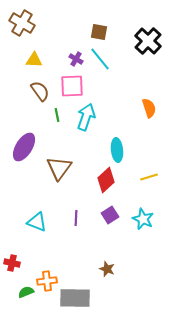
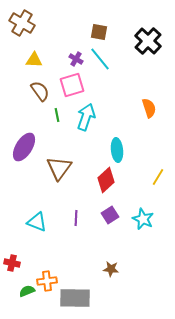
pink square: moved 1 px up; rotated 15 degrees counterclockwise
yellow line: moved 9 px right; rotated 42 degrees counterclockwise
brown star: moved 4 px right; rotated 14 degrees counterclockwise
green semicircle: moved 1 px right, 1 px up
